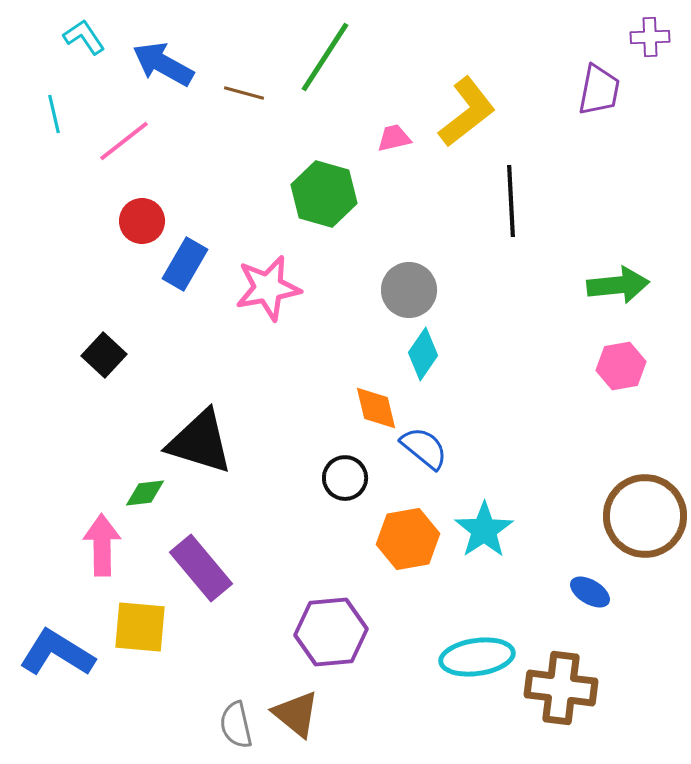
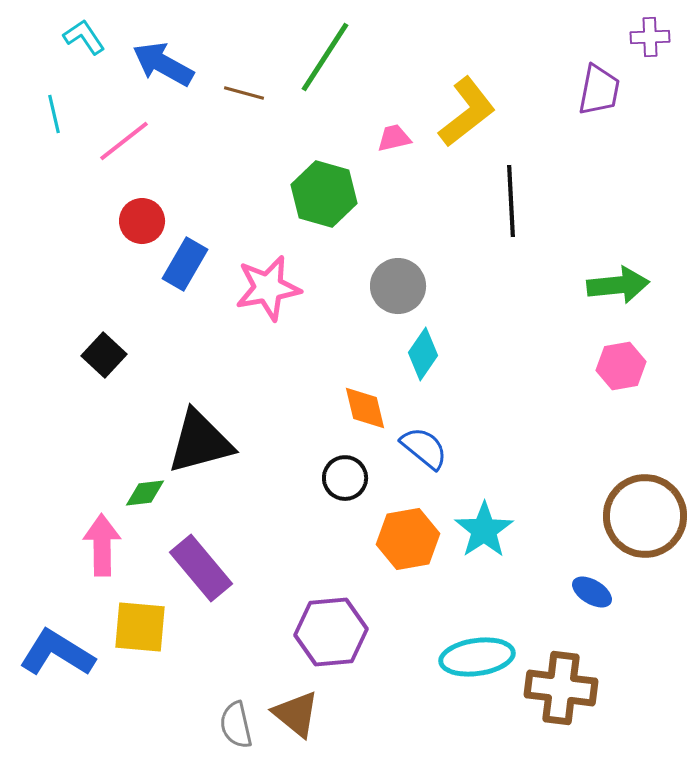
gray circle: moved 11 px left, 4 px up
orange diamond: moved 11 px left
black triangle: rotated 32 degrees counterclockwise
blue ellipse: moved 2 px right
